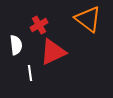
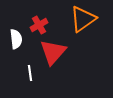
orange triangle: moved 5 px left; rotated 48 degrees clockwise
white semicircle: moved 6 px up
red triangle: rotated 24 degrees counterclockwise
